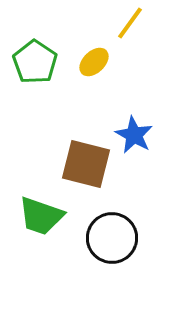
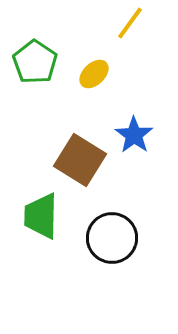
yellow ellipse: moved 12 px down
blue star: rotated 6 degrees clockwise
brown square: moved 6 px left, 4 px up; rotated 18 degrees clockwise
green trapezoid: rotated 72 degrees clockwise
